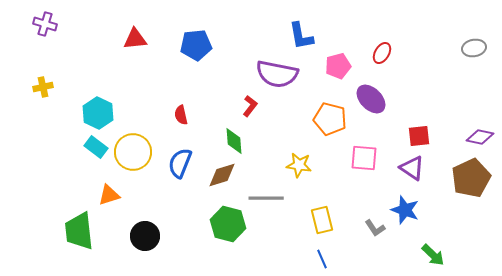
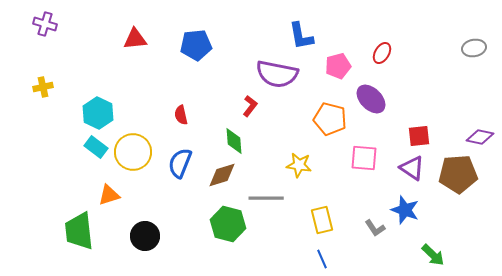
brown pentagon: moved 13 px left, 4 px up; rotated 21 degrees clockwise
